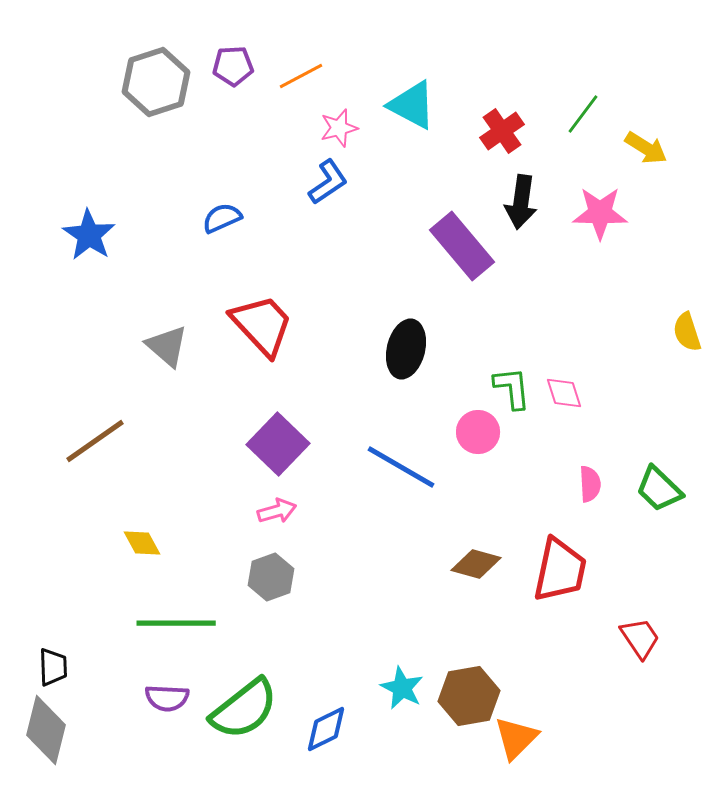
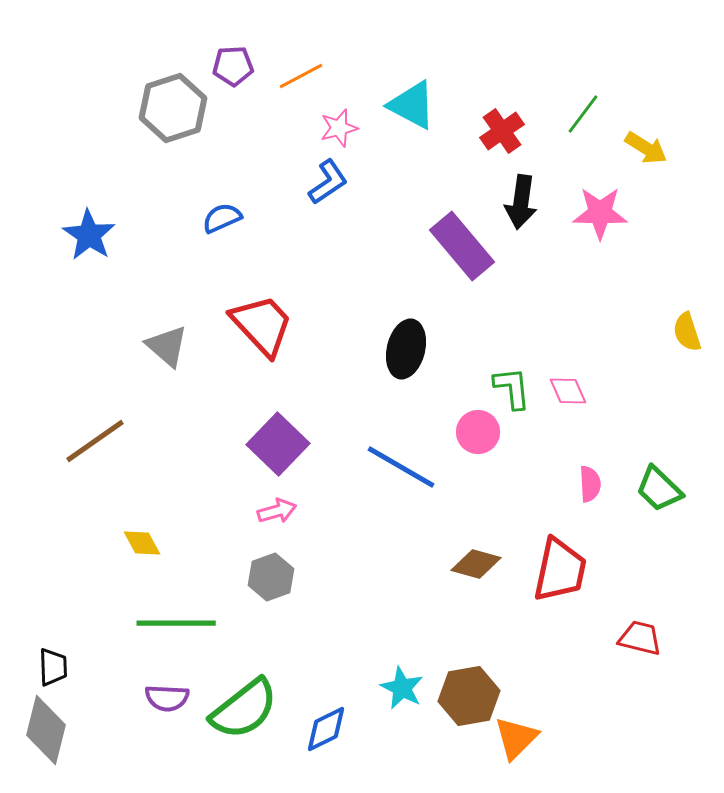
gray hexagon at (156, 82): moved 17 px right, 26 px down
pink diamond at (564, 393): moved 4 px right, 2 px up; rotated 6 degrees counterclockwise
red trapezoid at (640, 638): rotated 42 degrees counterclockwise
